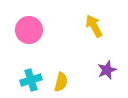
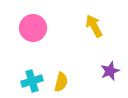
pink circle: moved 4 px right, 2 px up
purple star: moved 3 px right, 1 px down
cyan cross: moved 1 px right, 1 px down
